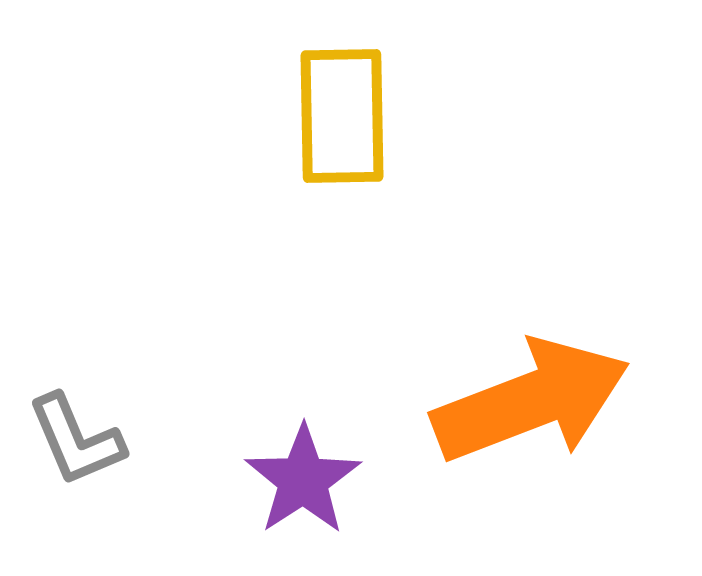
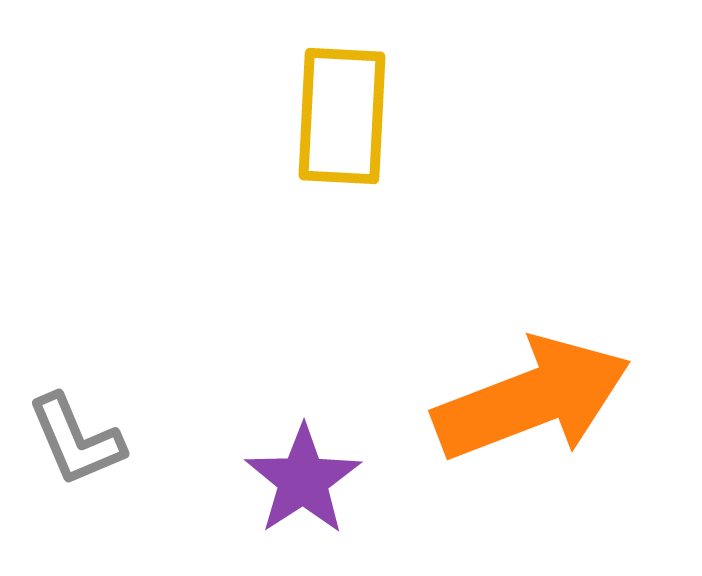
yellow rectangle: rotated 4 degrees clockwise
orange arrow: moved 1 px right, 2 px up
